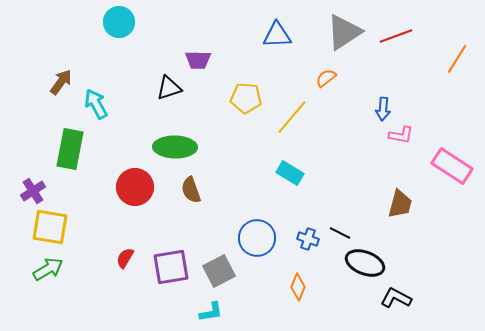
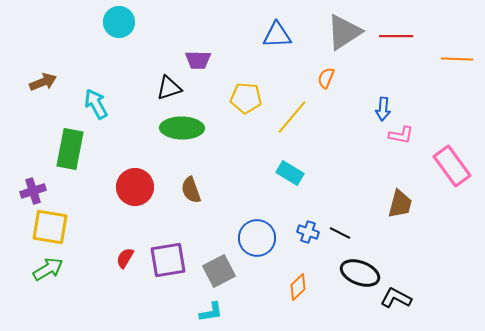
red line: rotated 20 degrees clockwise
orange line: rotated 60 degrees clockwise
orange semicircle: rotated 30 degrees counterclockwise
brown arrow: moved 18 px left; rotated 32 degrees clockwise
green ellipse: moved 7 px right, 19 px up
pink rectangle: rotated 21 degrees clockwise
purple cross: rotated 15 degrees clockwise
blue cross: moved 7 px up
black ellipse: moved 5 px left, 10 px down
purple square: moved 3 px left, 7 px up
orange diamond: rotated 24 degrees clockwise
